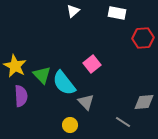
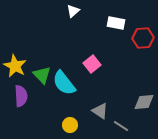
white rectangle: moved 1 px left, 10 px down
gray triangle: moved 14 px right, 9 px down; rotated 12 degrees counterclockwise
gray line: moved 2 px left, 4 px down
